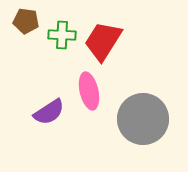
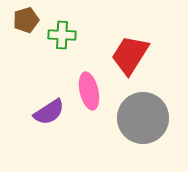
brown pentagon: moved 1 px up; rotated 25 degrees counterclockwise
red trapezoid: moved 27 px right, 14 px down
gray circle: moved 1 px up
